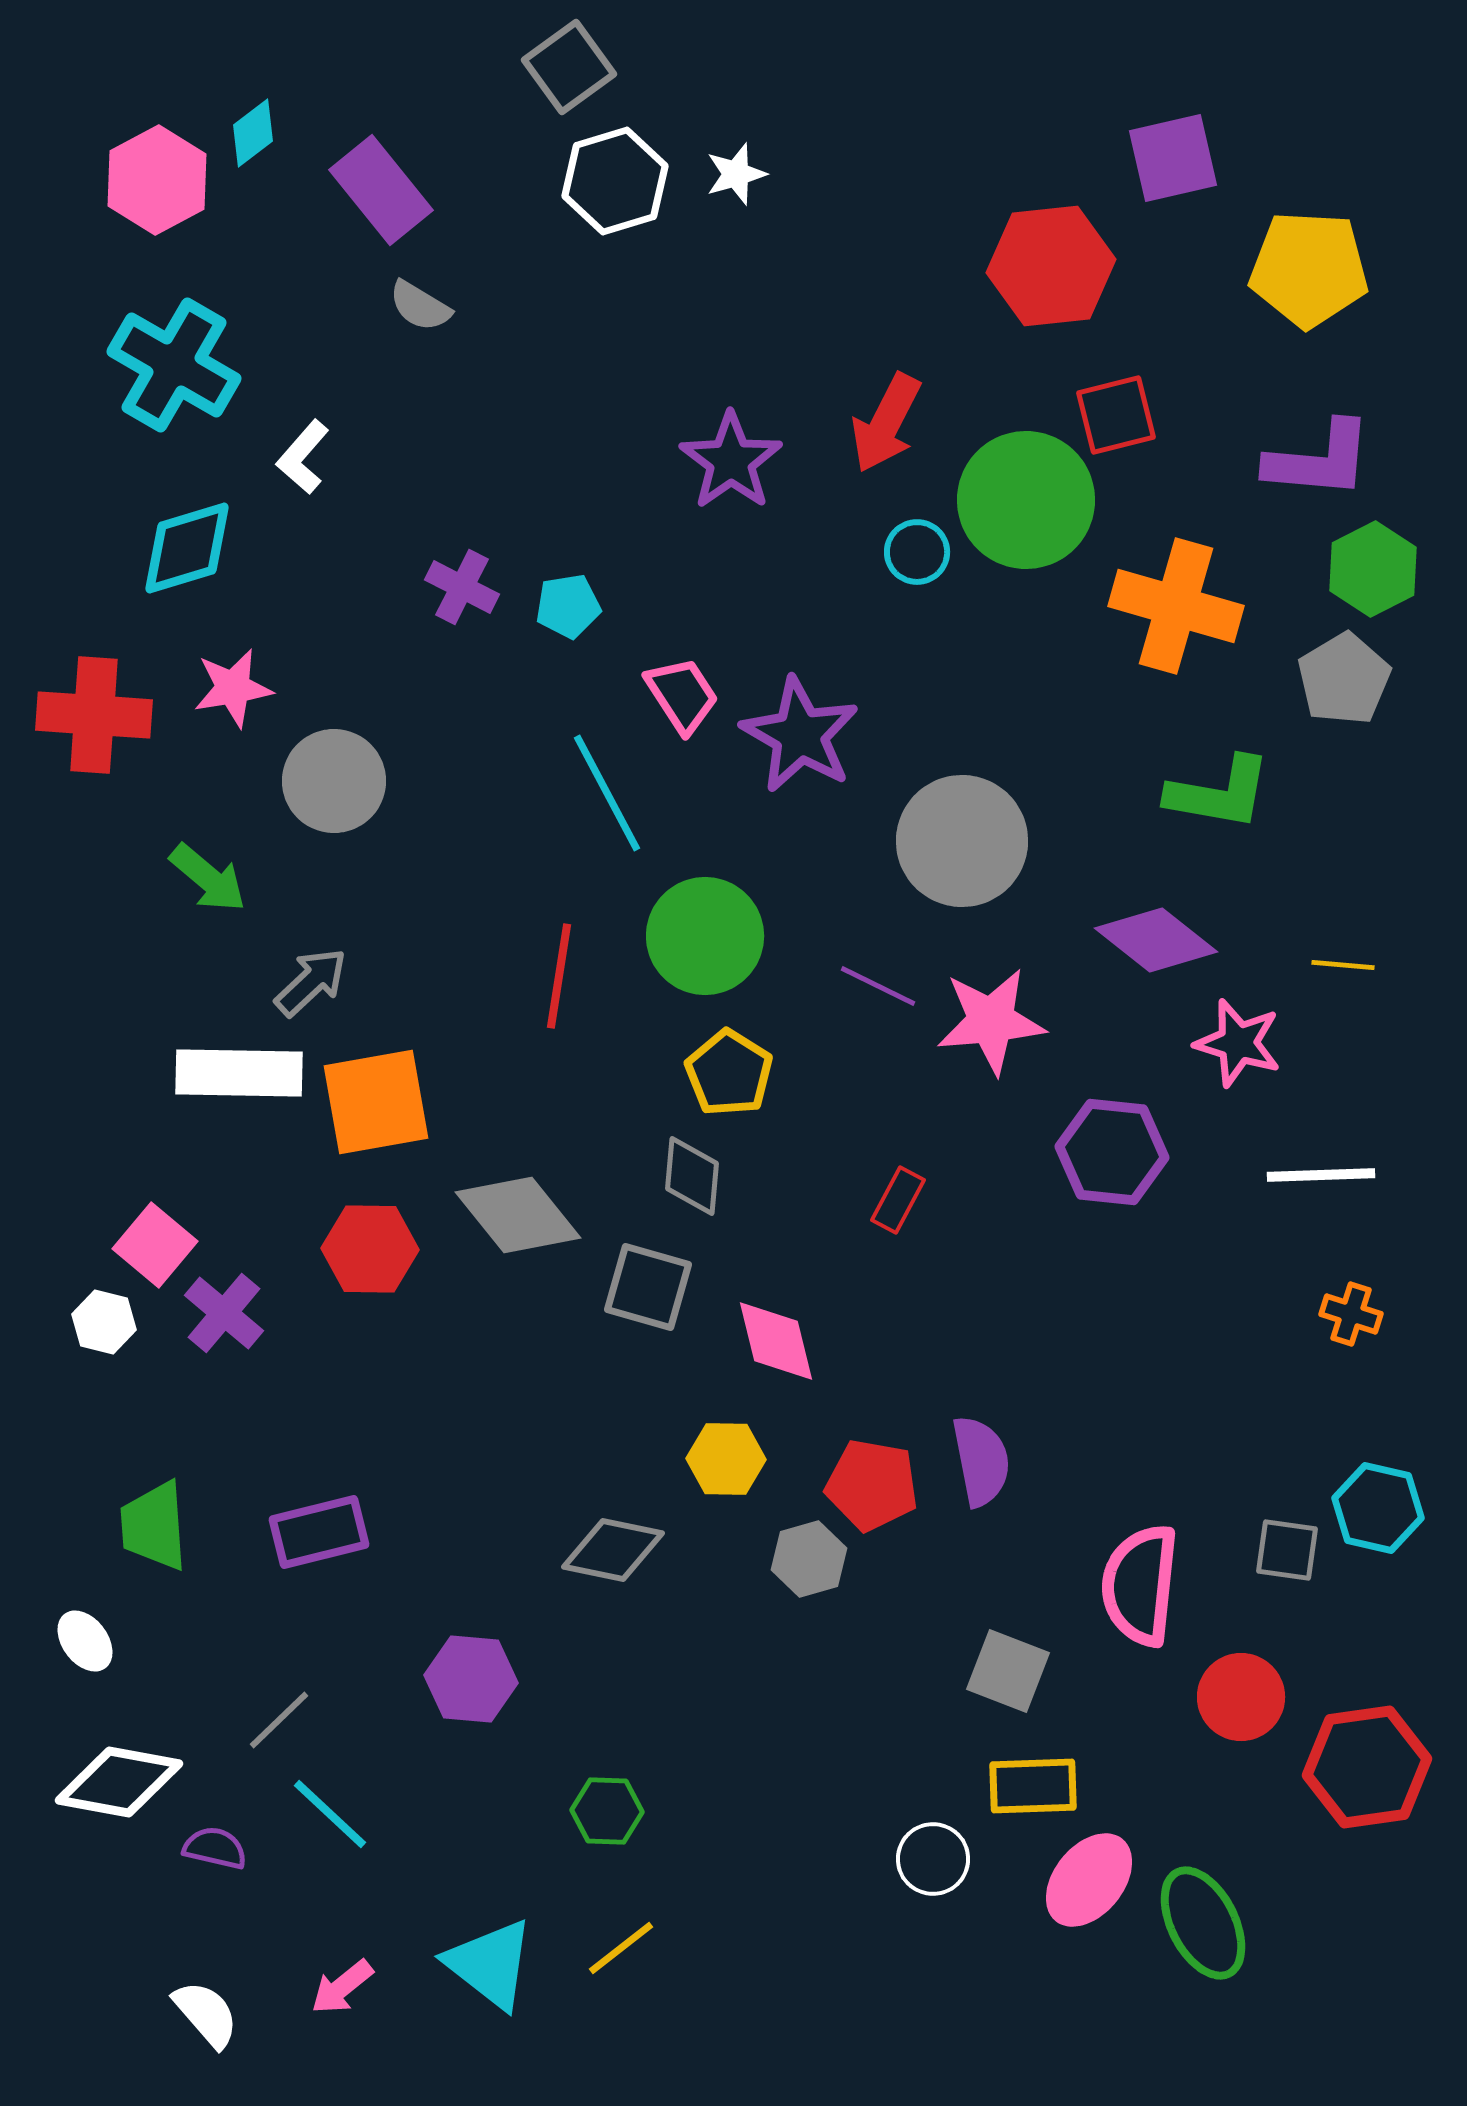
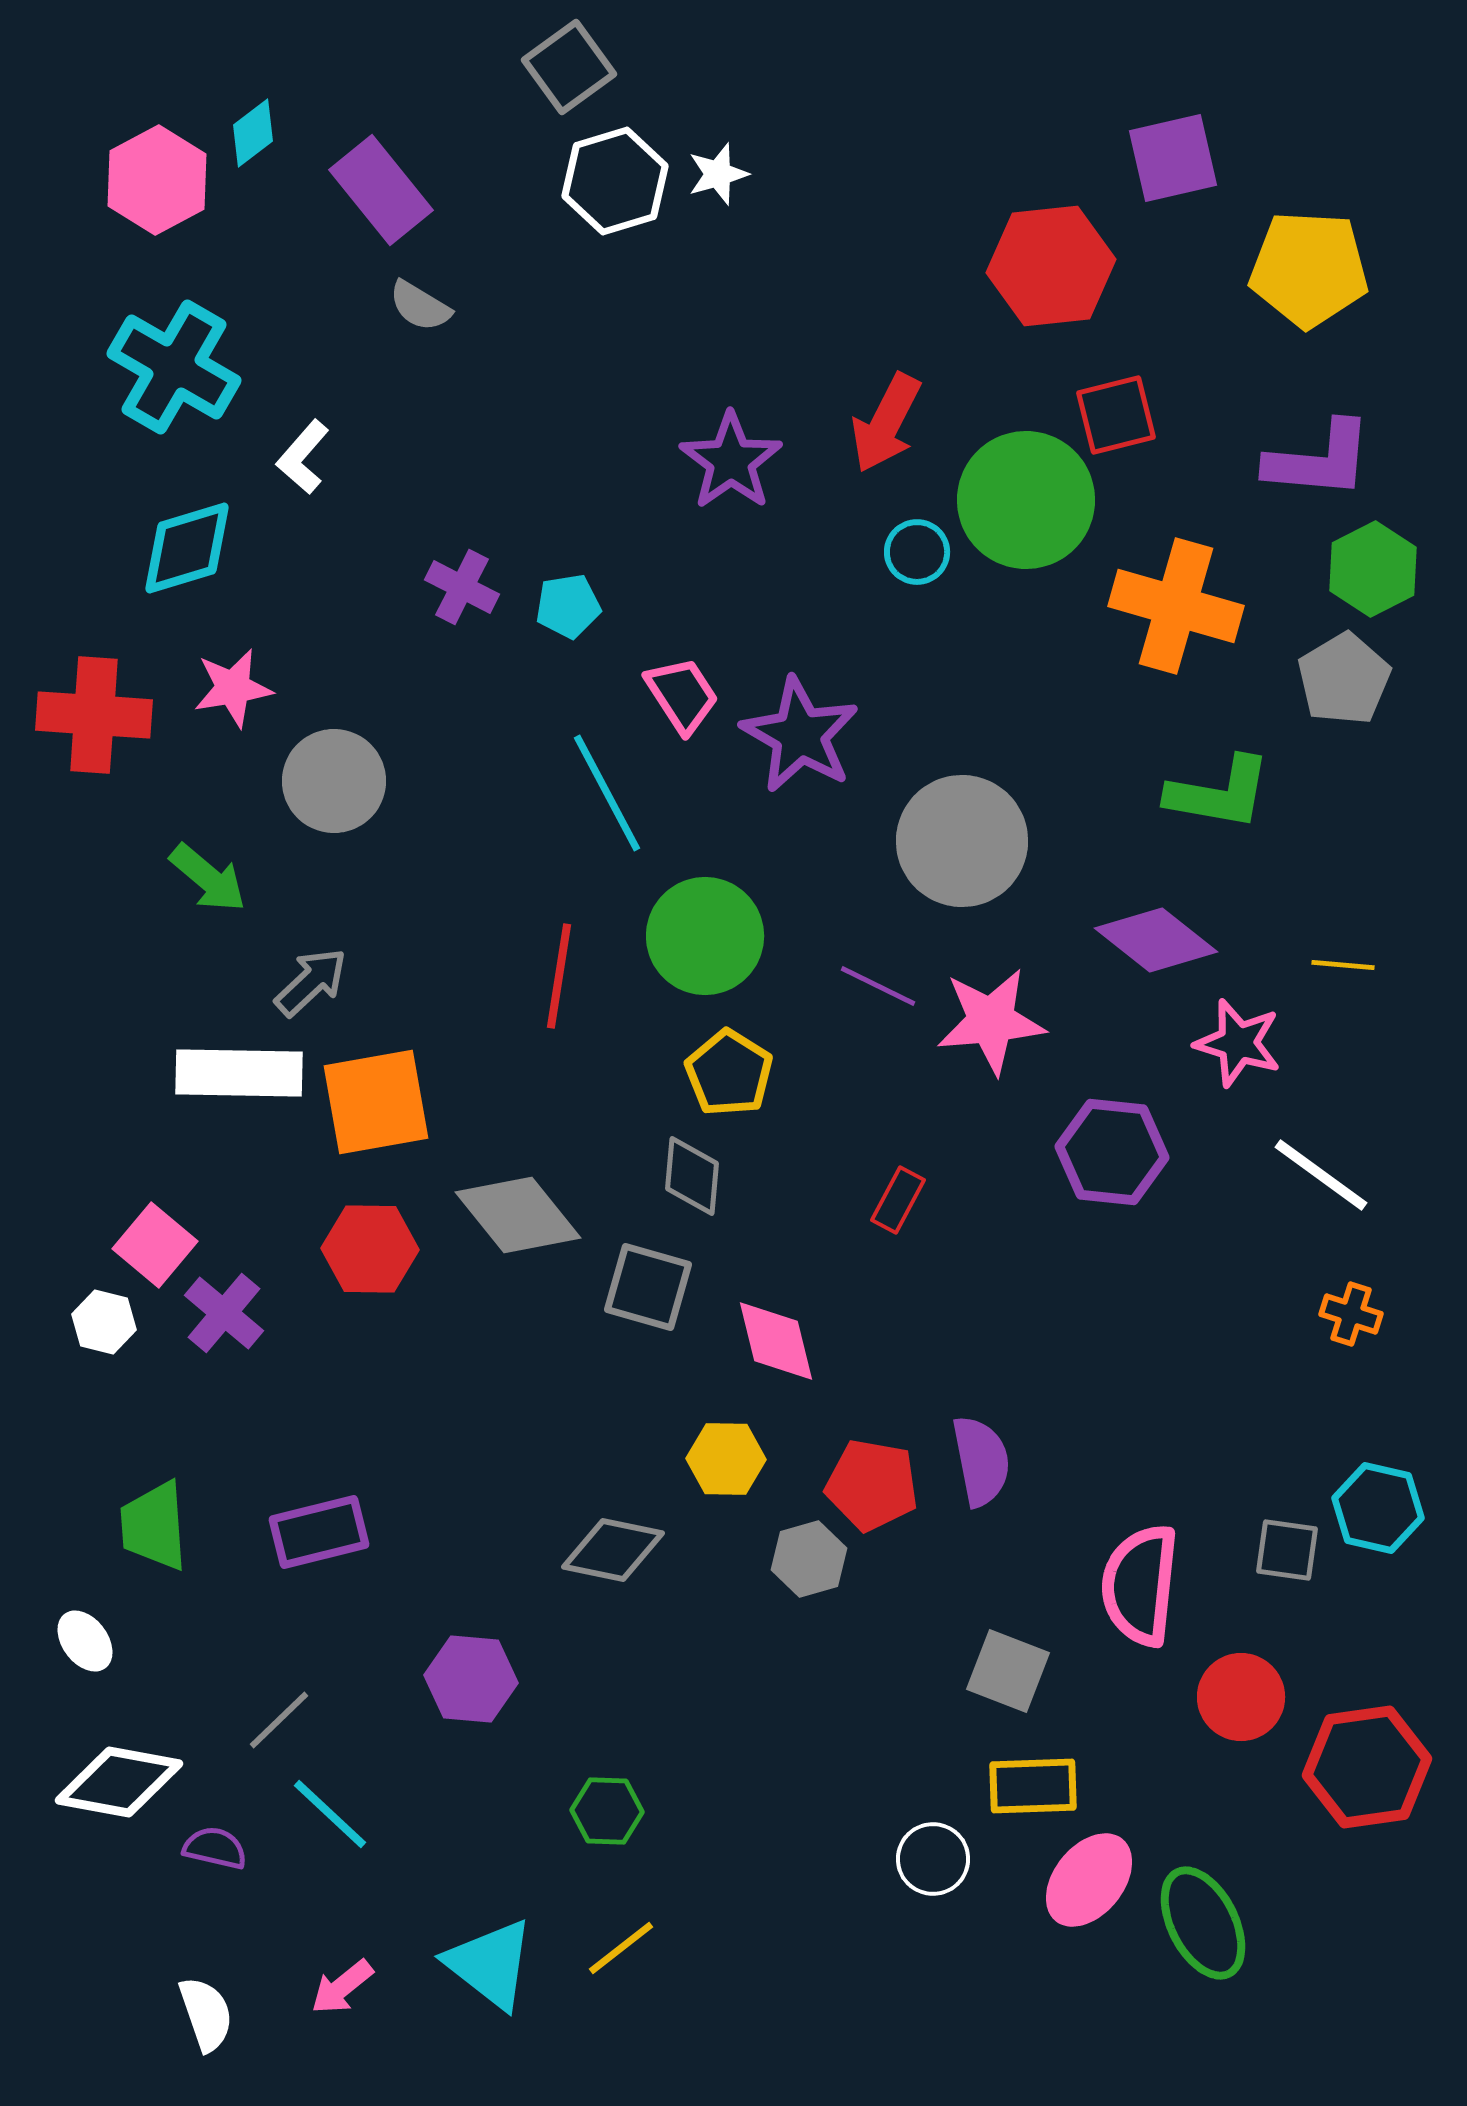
white star at (736, 174): moved 18 px left
cyan cross at (174, 365): moved 2 px down
white line at (1321, 1175): rotated 38 degrees clockwise
white semicircle at (206, 2014): rotated 22 degrees clockwise
